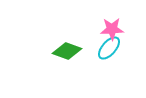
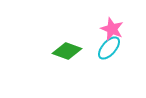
pink star: rotated 25 degrees clockwise
